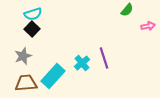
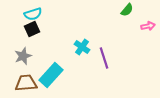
black square: rotated 21 degrees clockwise
cyan cross: moved 16 px up; rotated 14 degrees counterclockwise
cyan rectangle: moved 2 px left, 1 px up
